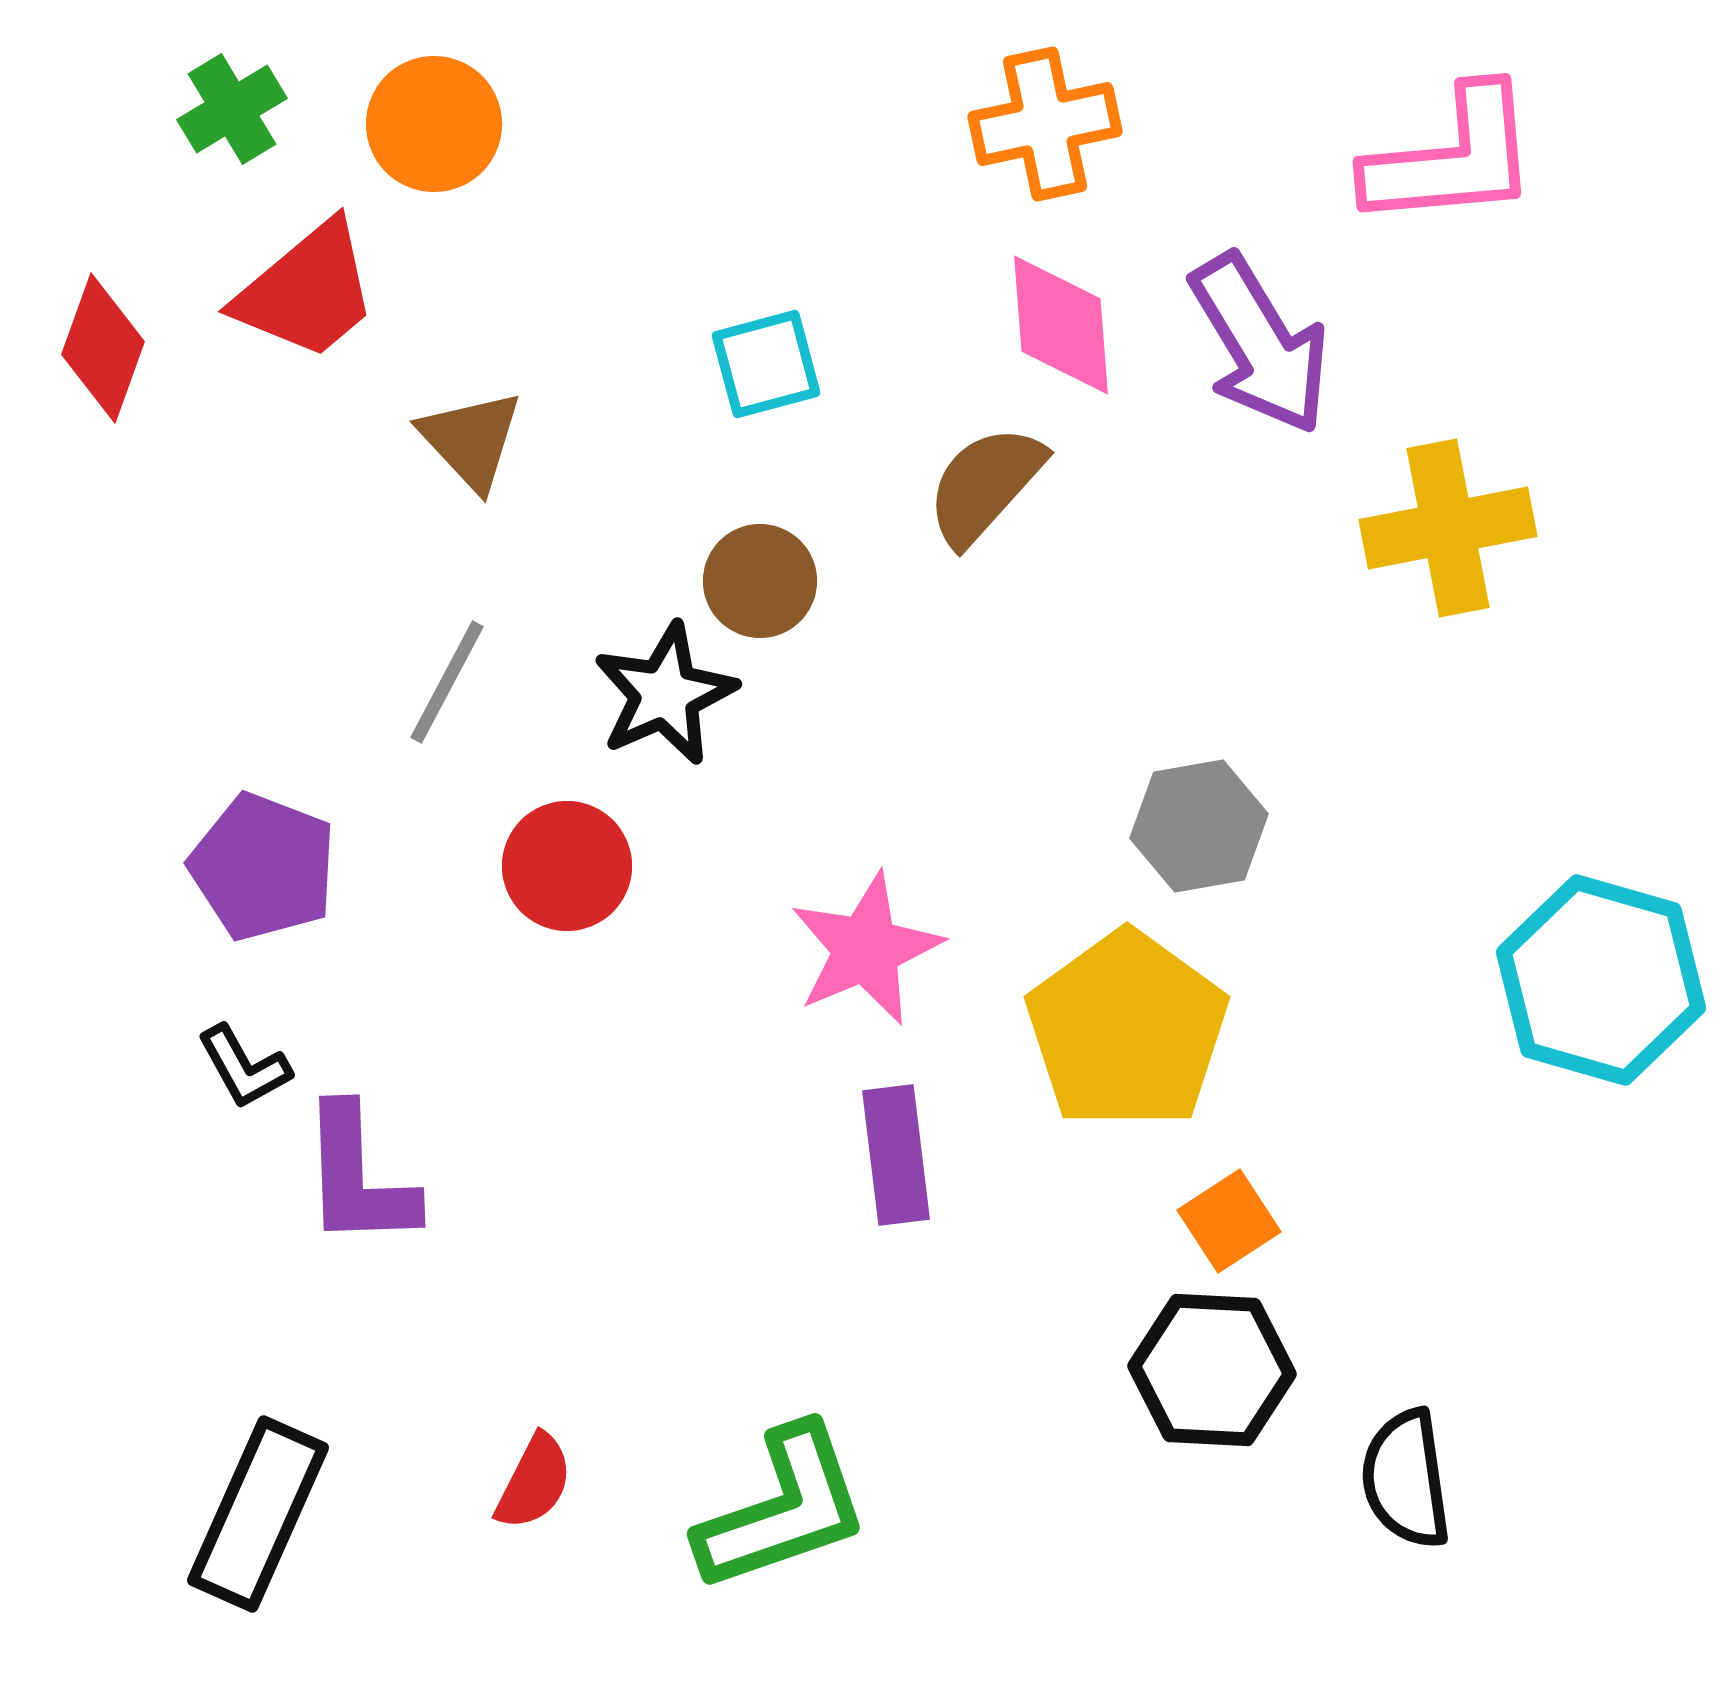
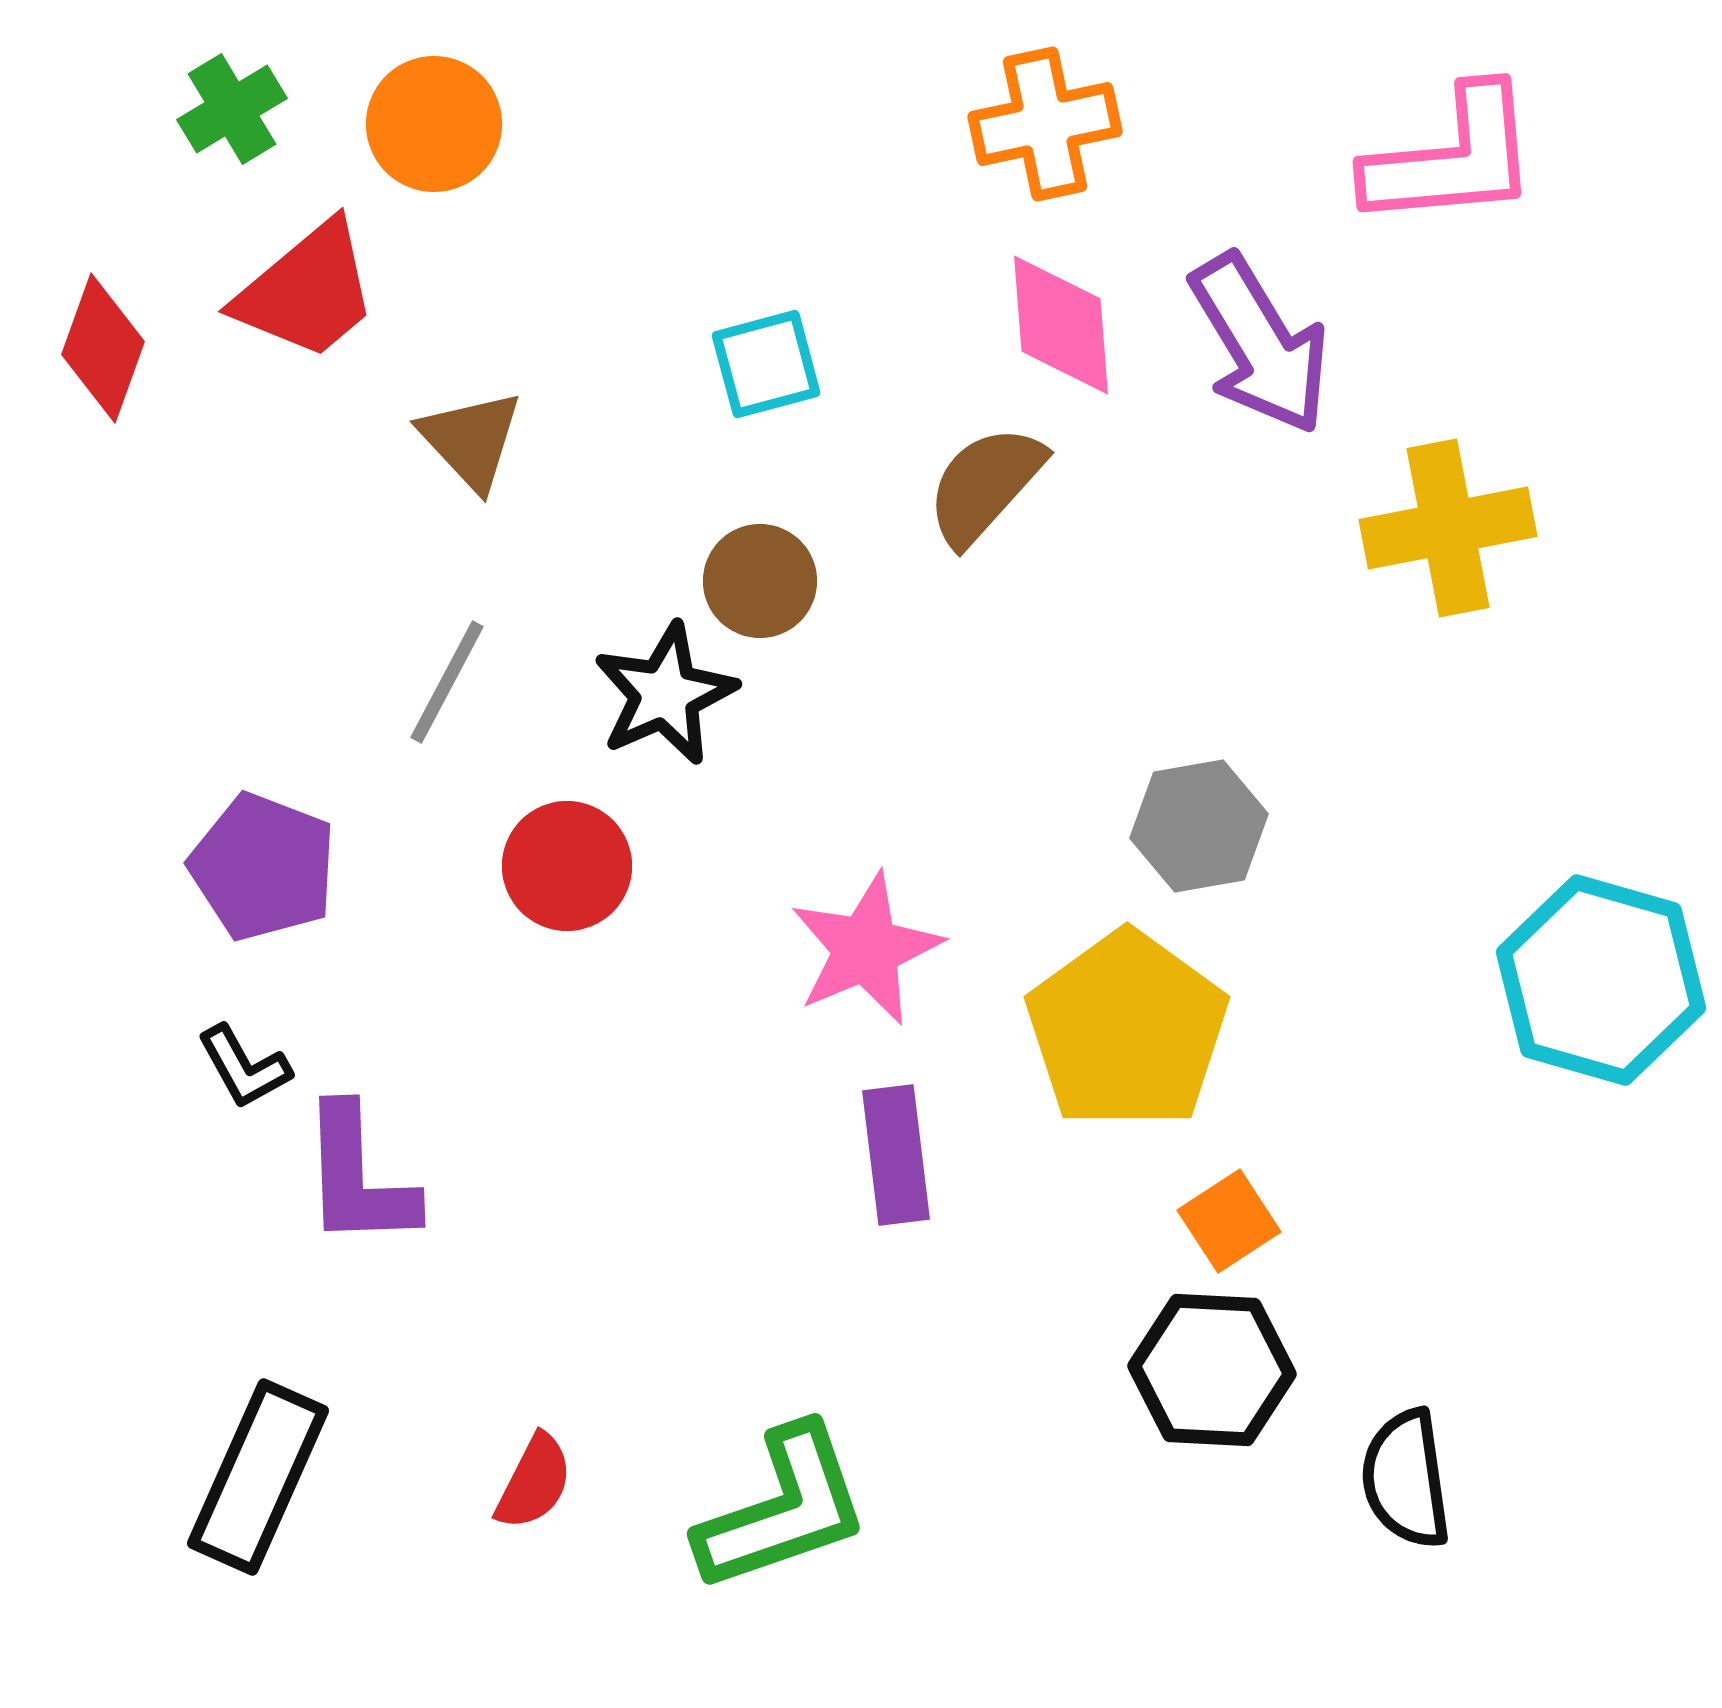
black rectangle: moved 37 px up
